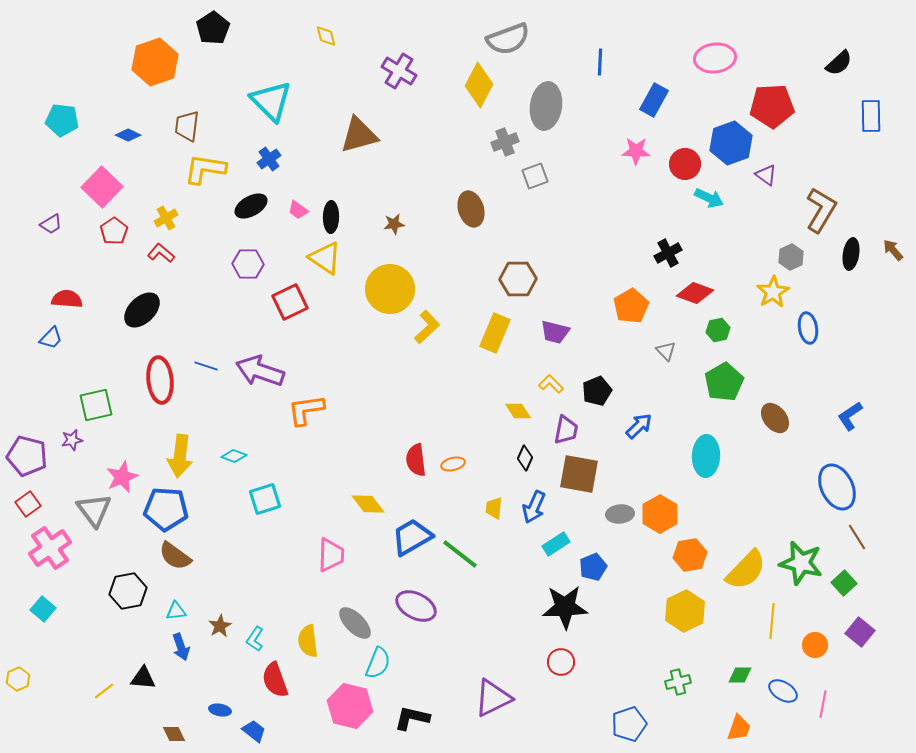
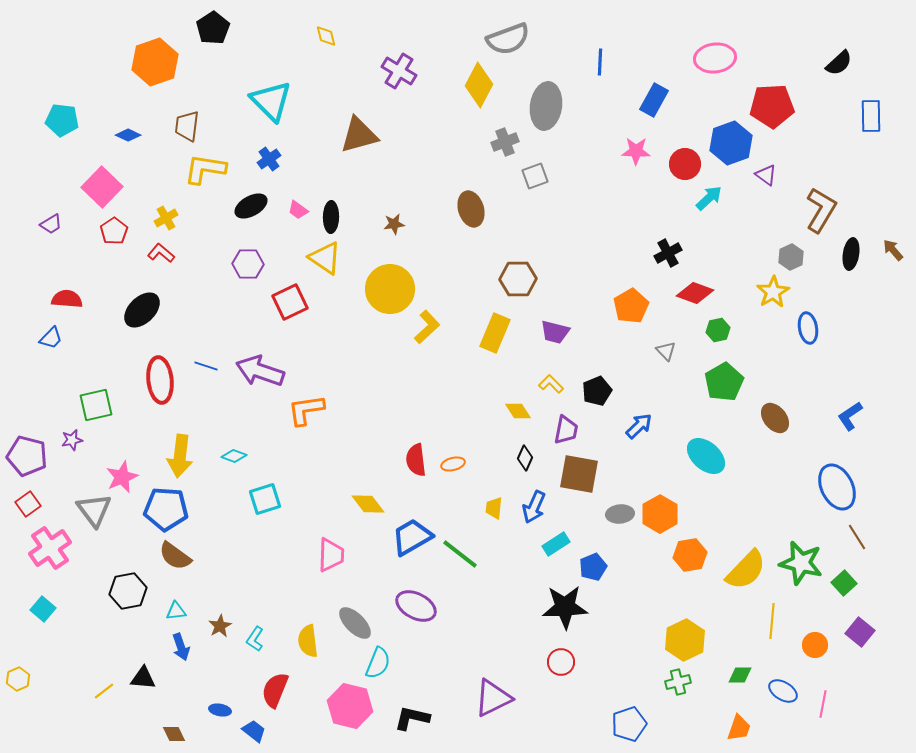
cyan arrow at (709, 198): rotated 68 degrees counterclockwise
cyan ellipse at (706, 456): rotated 51 degrees counterclockwise
yellow hexagon at (685, 611): moved 29 px down
red semicircle at (275, 680): moved 10 px down; rotated 42 degrees clockwise
